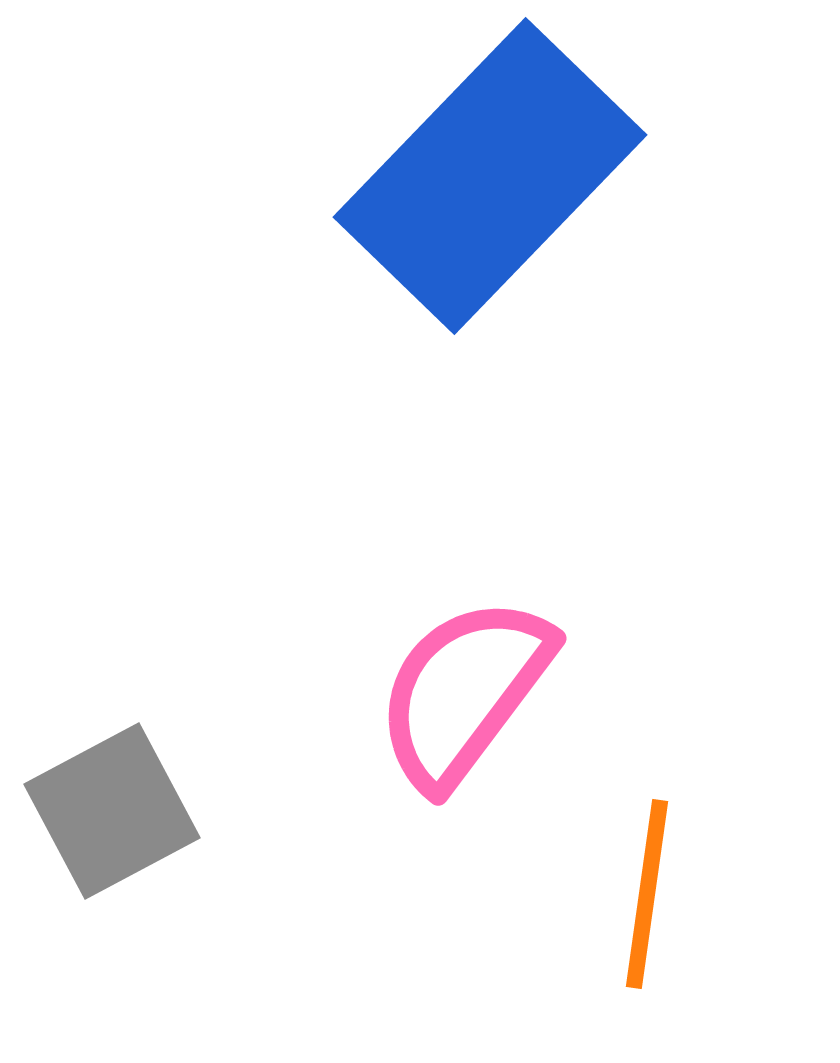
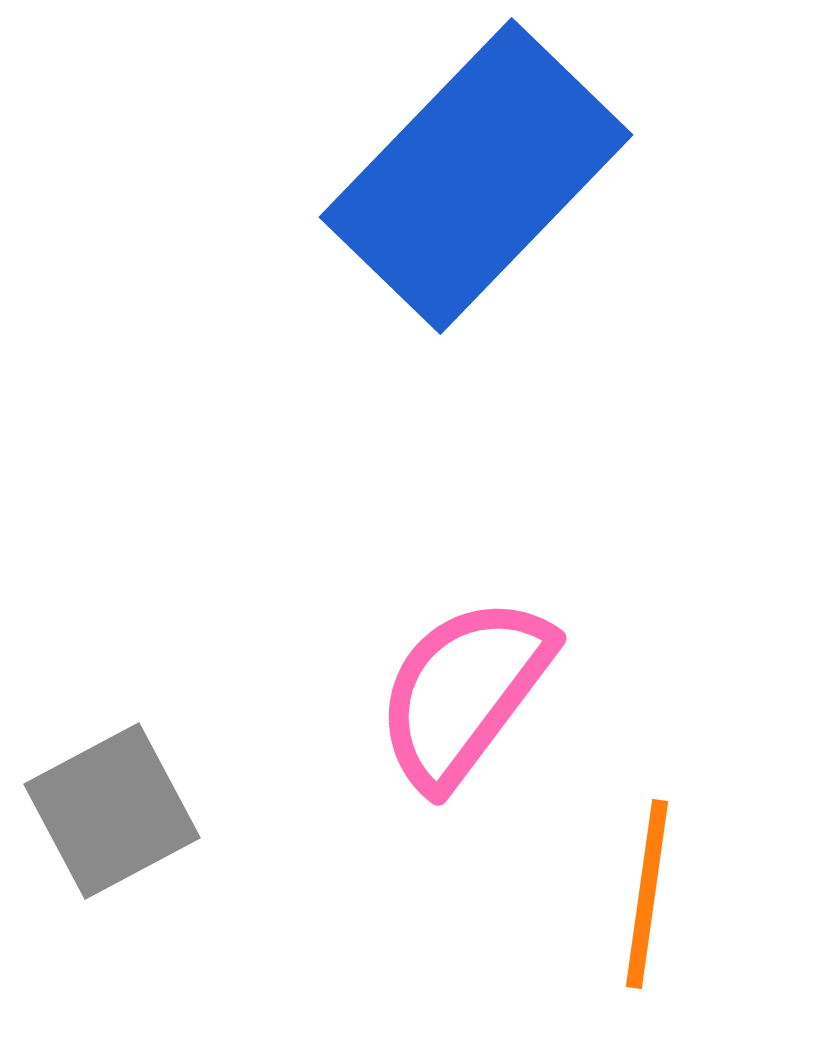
blue rectangle: moved 14 px left
